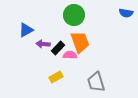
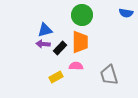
green circle: moved 8 px right
blue triangle: moved 19 px right; rotated 14 degrees clockwise
orange trapezoid: rotated 20 degrees clockwise
black rectangle: moved 2 px right
pink semicircle: moved 6 px right, 11 px down
gray trapezoid: moved 13 px right, 7 px up
